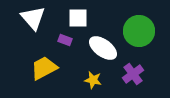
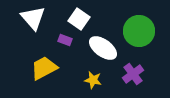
white square: moved 1 px right, 1 px down; rotated 35 degrees clockwise
